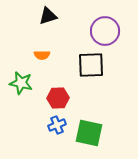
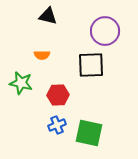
black triangle: rotated 30 degrees clockwise
red hexagon: moved 3 px up
